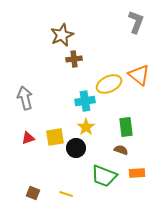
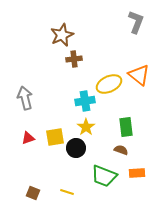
yellow line: moved 1 px right, 2 px up
